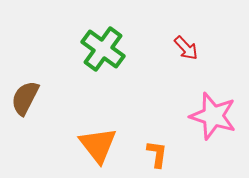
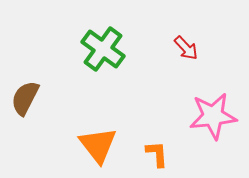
pink star: rotated 24 degrees counterclockwise
orange L-shape: rotated 12 degrees counterclockwise
